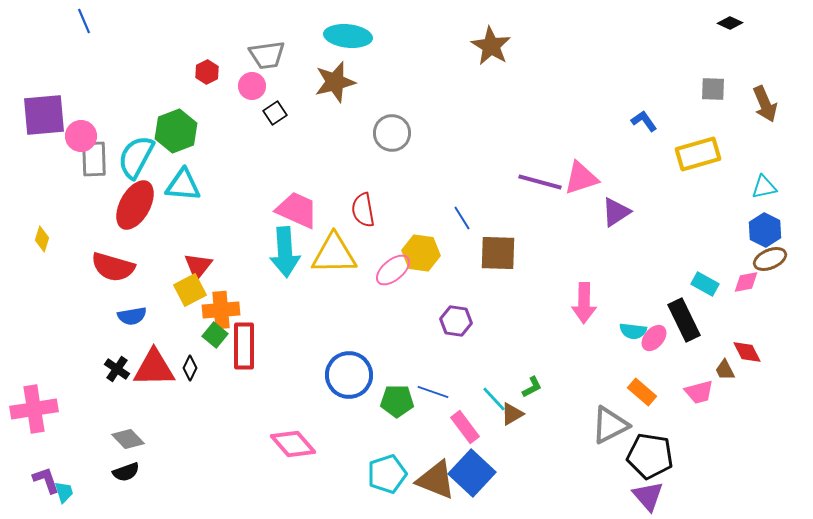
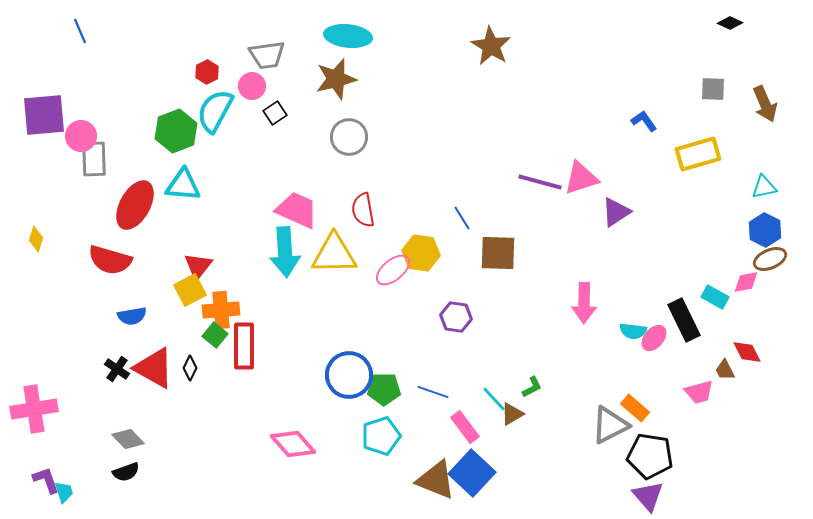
blue line at (84, 21): moved 4 px left, 10 px down
brown star at (335, 82): moved 1 px right, 3 px up
gray circle at (392, 133): moved 43 px left, 4 px down
cyan semicircle at (136, 157): moved 79 px right, 46 px up
yellow diamond at (42, 239): moved 6 px left
red semicircle at (113, 267): moved 3 px left, 7 px up
cyan rectangle at (705, 284): moved 10 px right, 13 px down
purple hexagon at (456, 321): moved 4 px up
red triangle at (154, 368): rotated 30 degrees clockwise
orange rectangle at (642, 392): moved 7 px left, 16 px down
green pentagon at (397, 401): moved 13 px left, 12 px up
cyan pentagon at (387, 474): moved 6 px left, 38 px up
